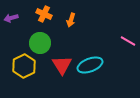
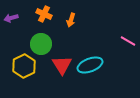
green circle: moved 1 px right, 1 px down
